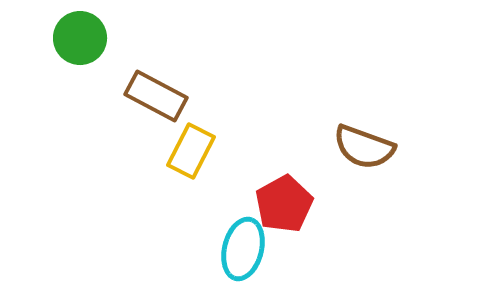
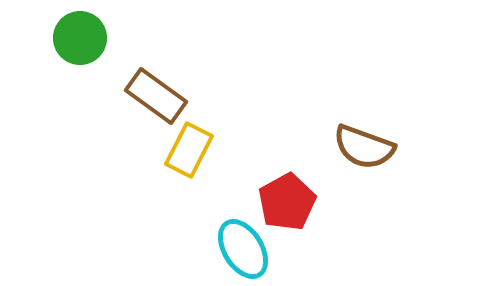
brown rectangle: rotated 8 degrees clockwise
yellow rectangle: moved 2 px left, 1 px up
red pentagon: moved 3 px right, 2 px up
cyan ellipse: rotated 46 degrees counterclockwise
